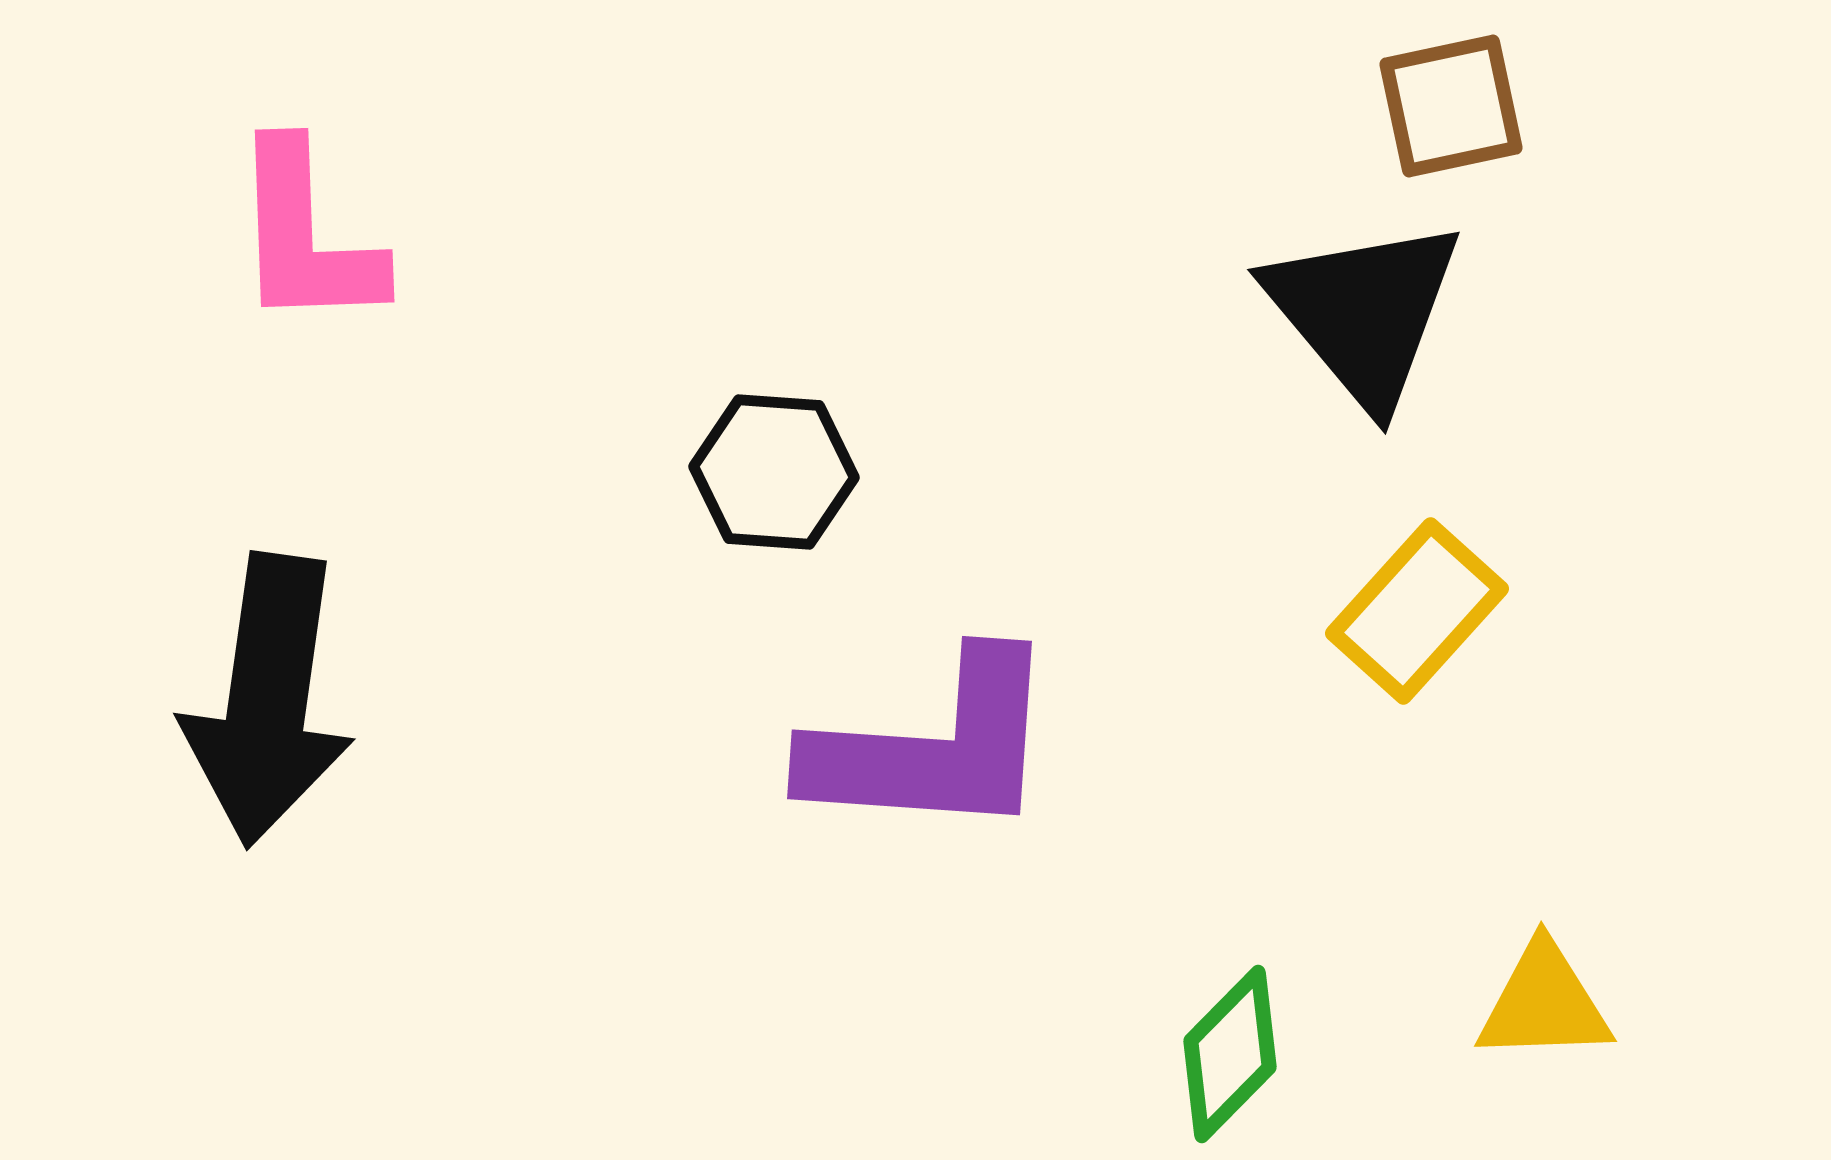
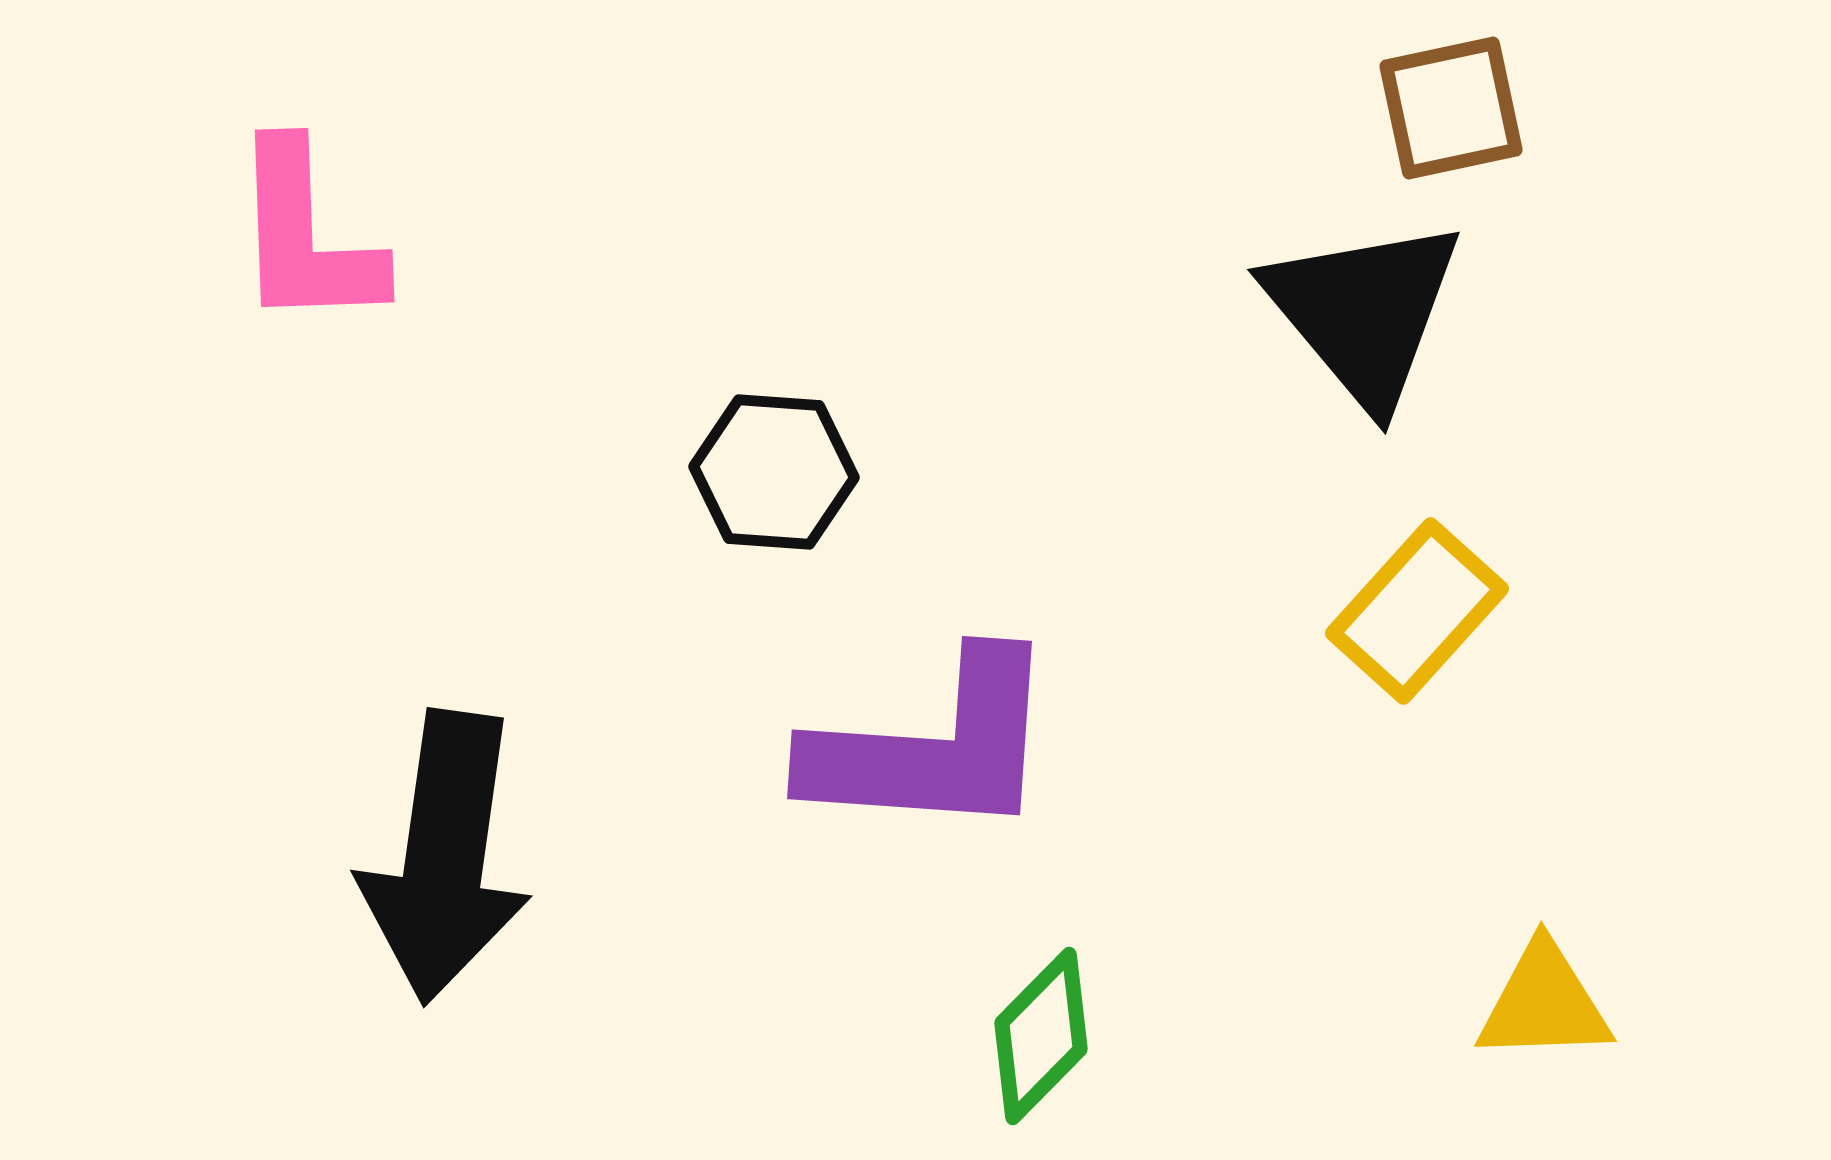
brown square: moved 2 px down
black arrow: moved 177 px right, 157 px down
green diamond: moved 189 px left, 18 px up
